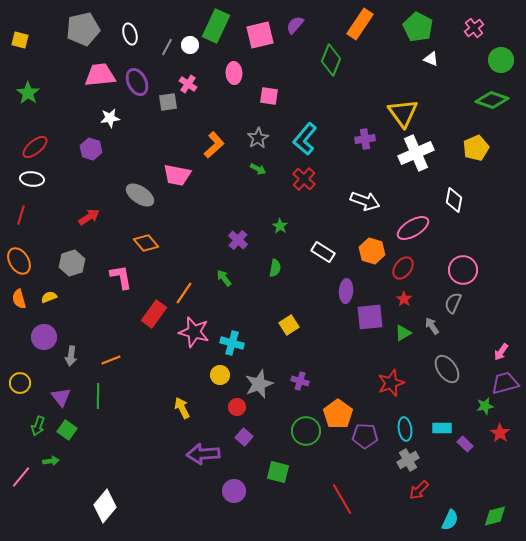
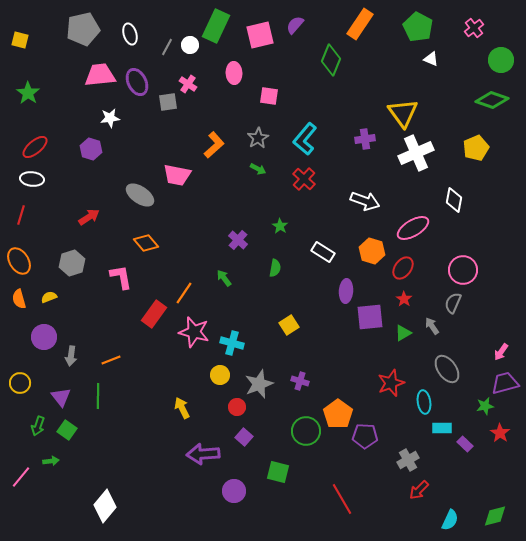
cyan ellipse at (405, 429): moved 19 px right, 27 px up
